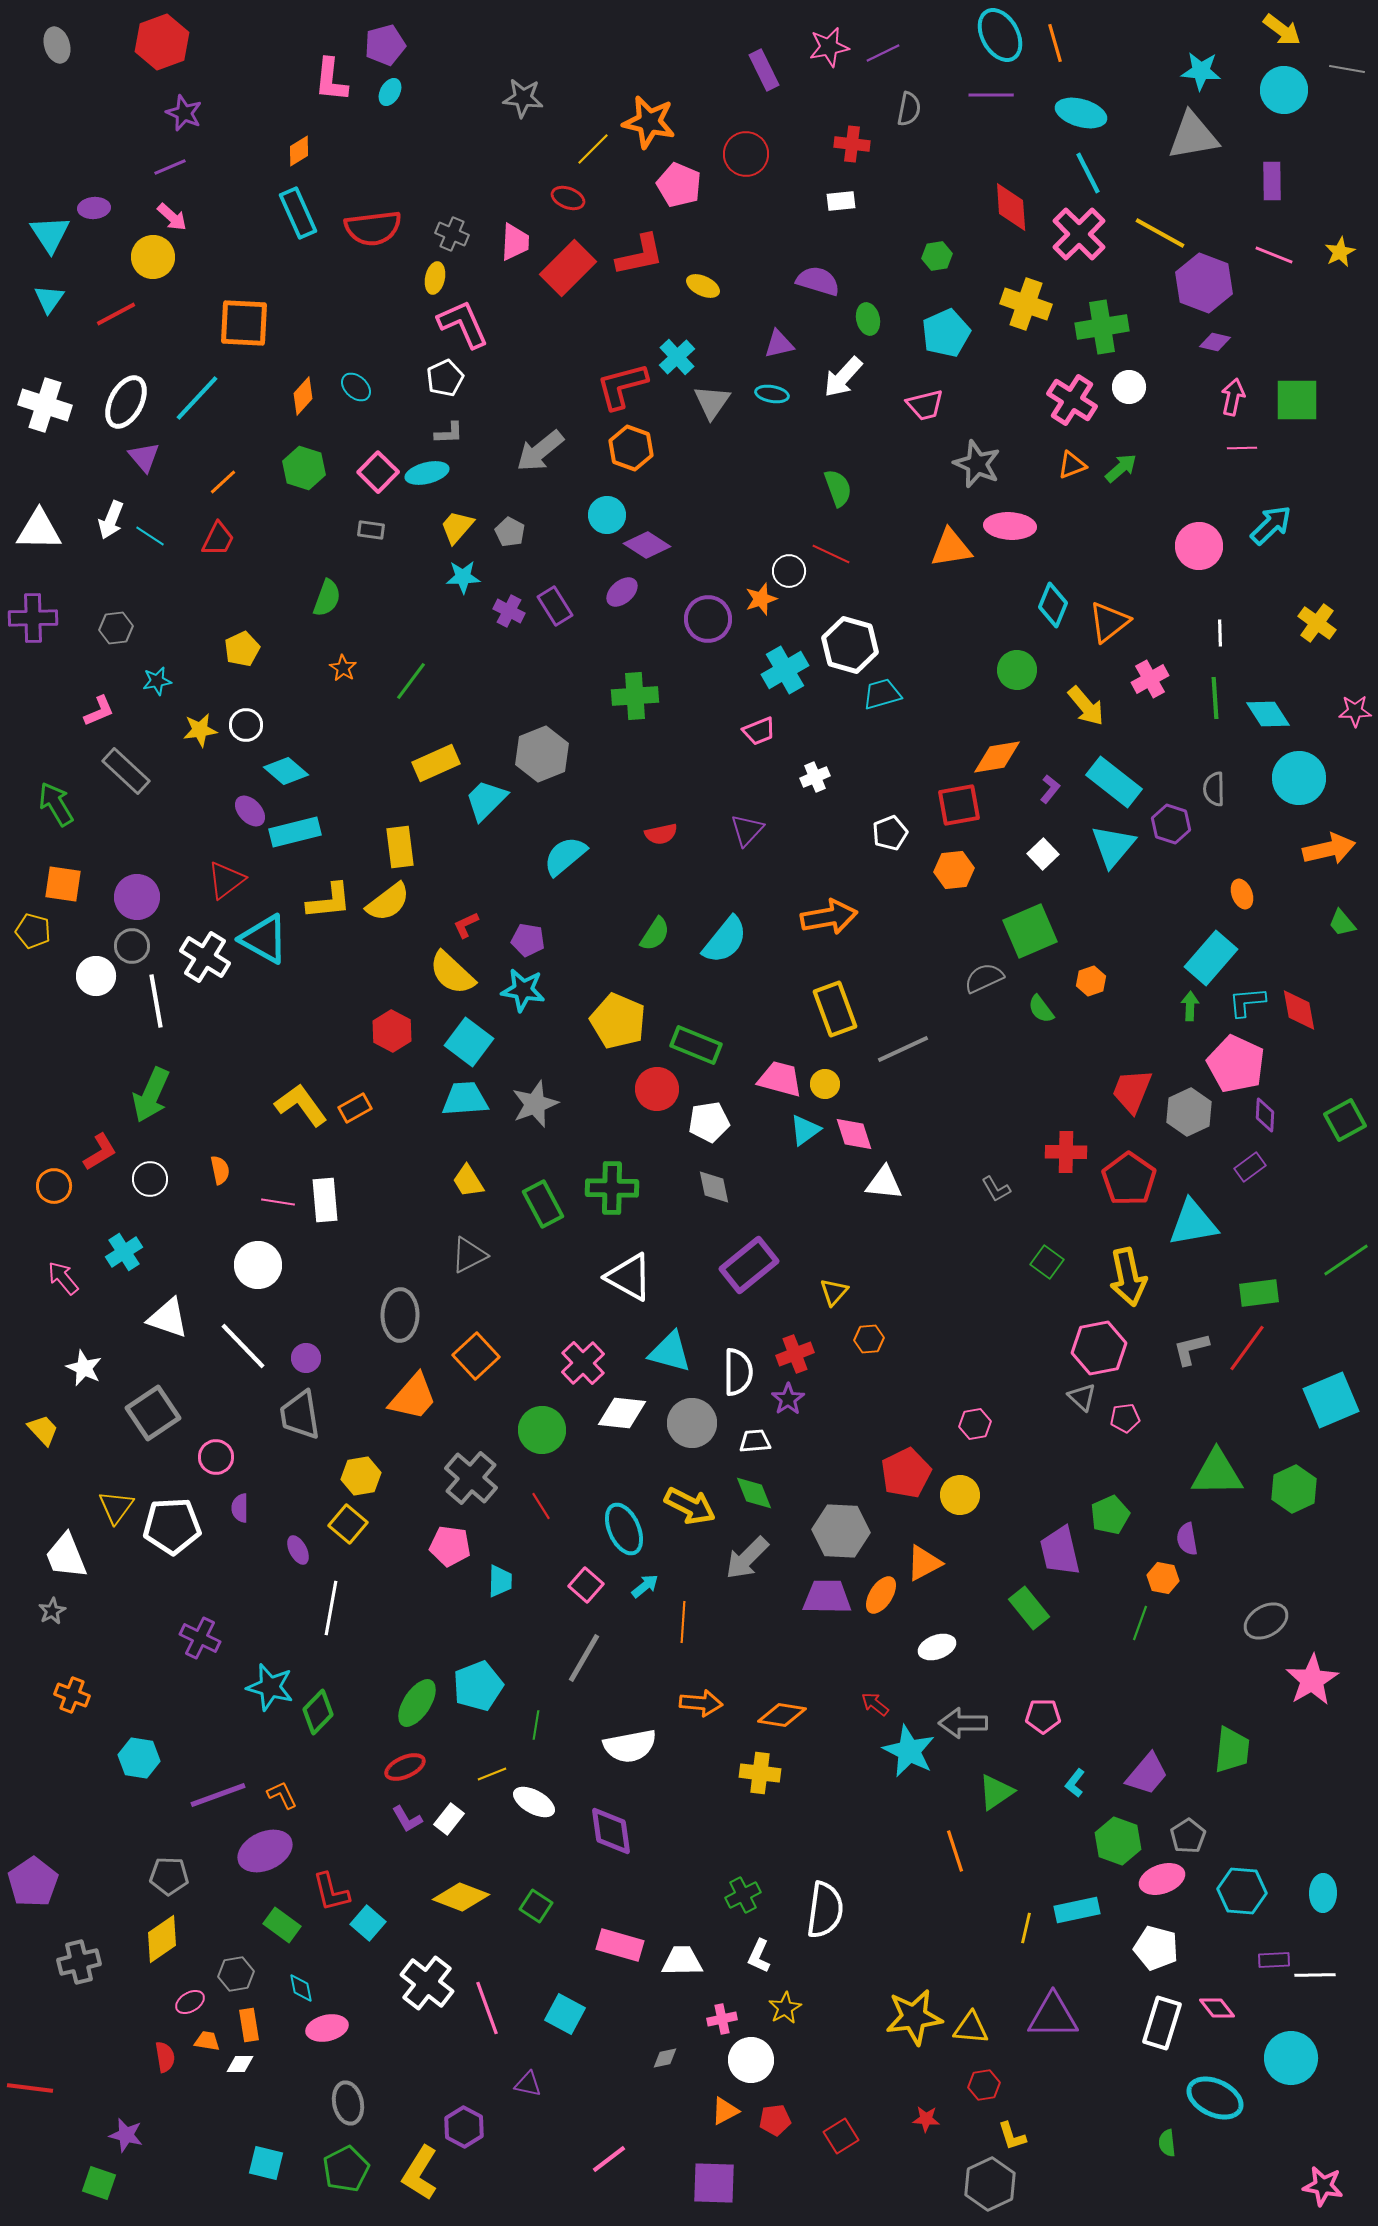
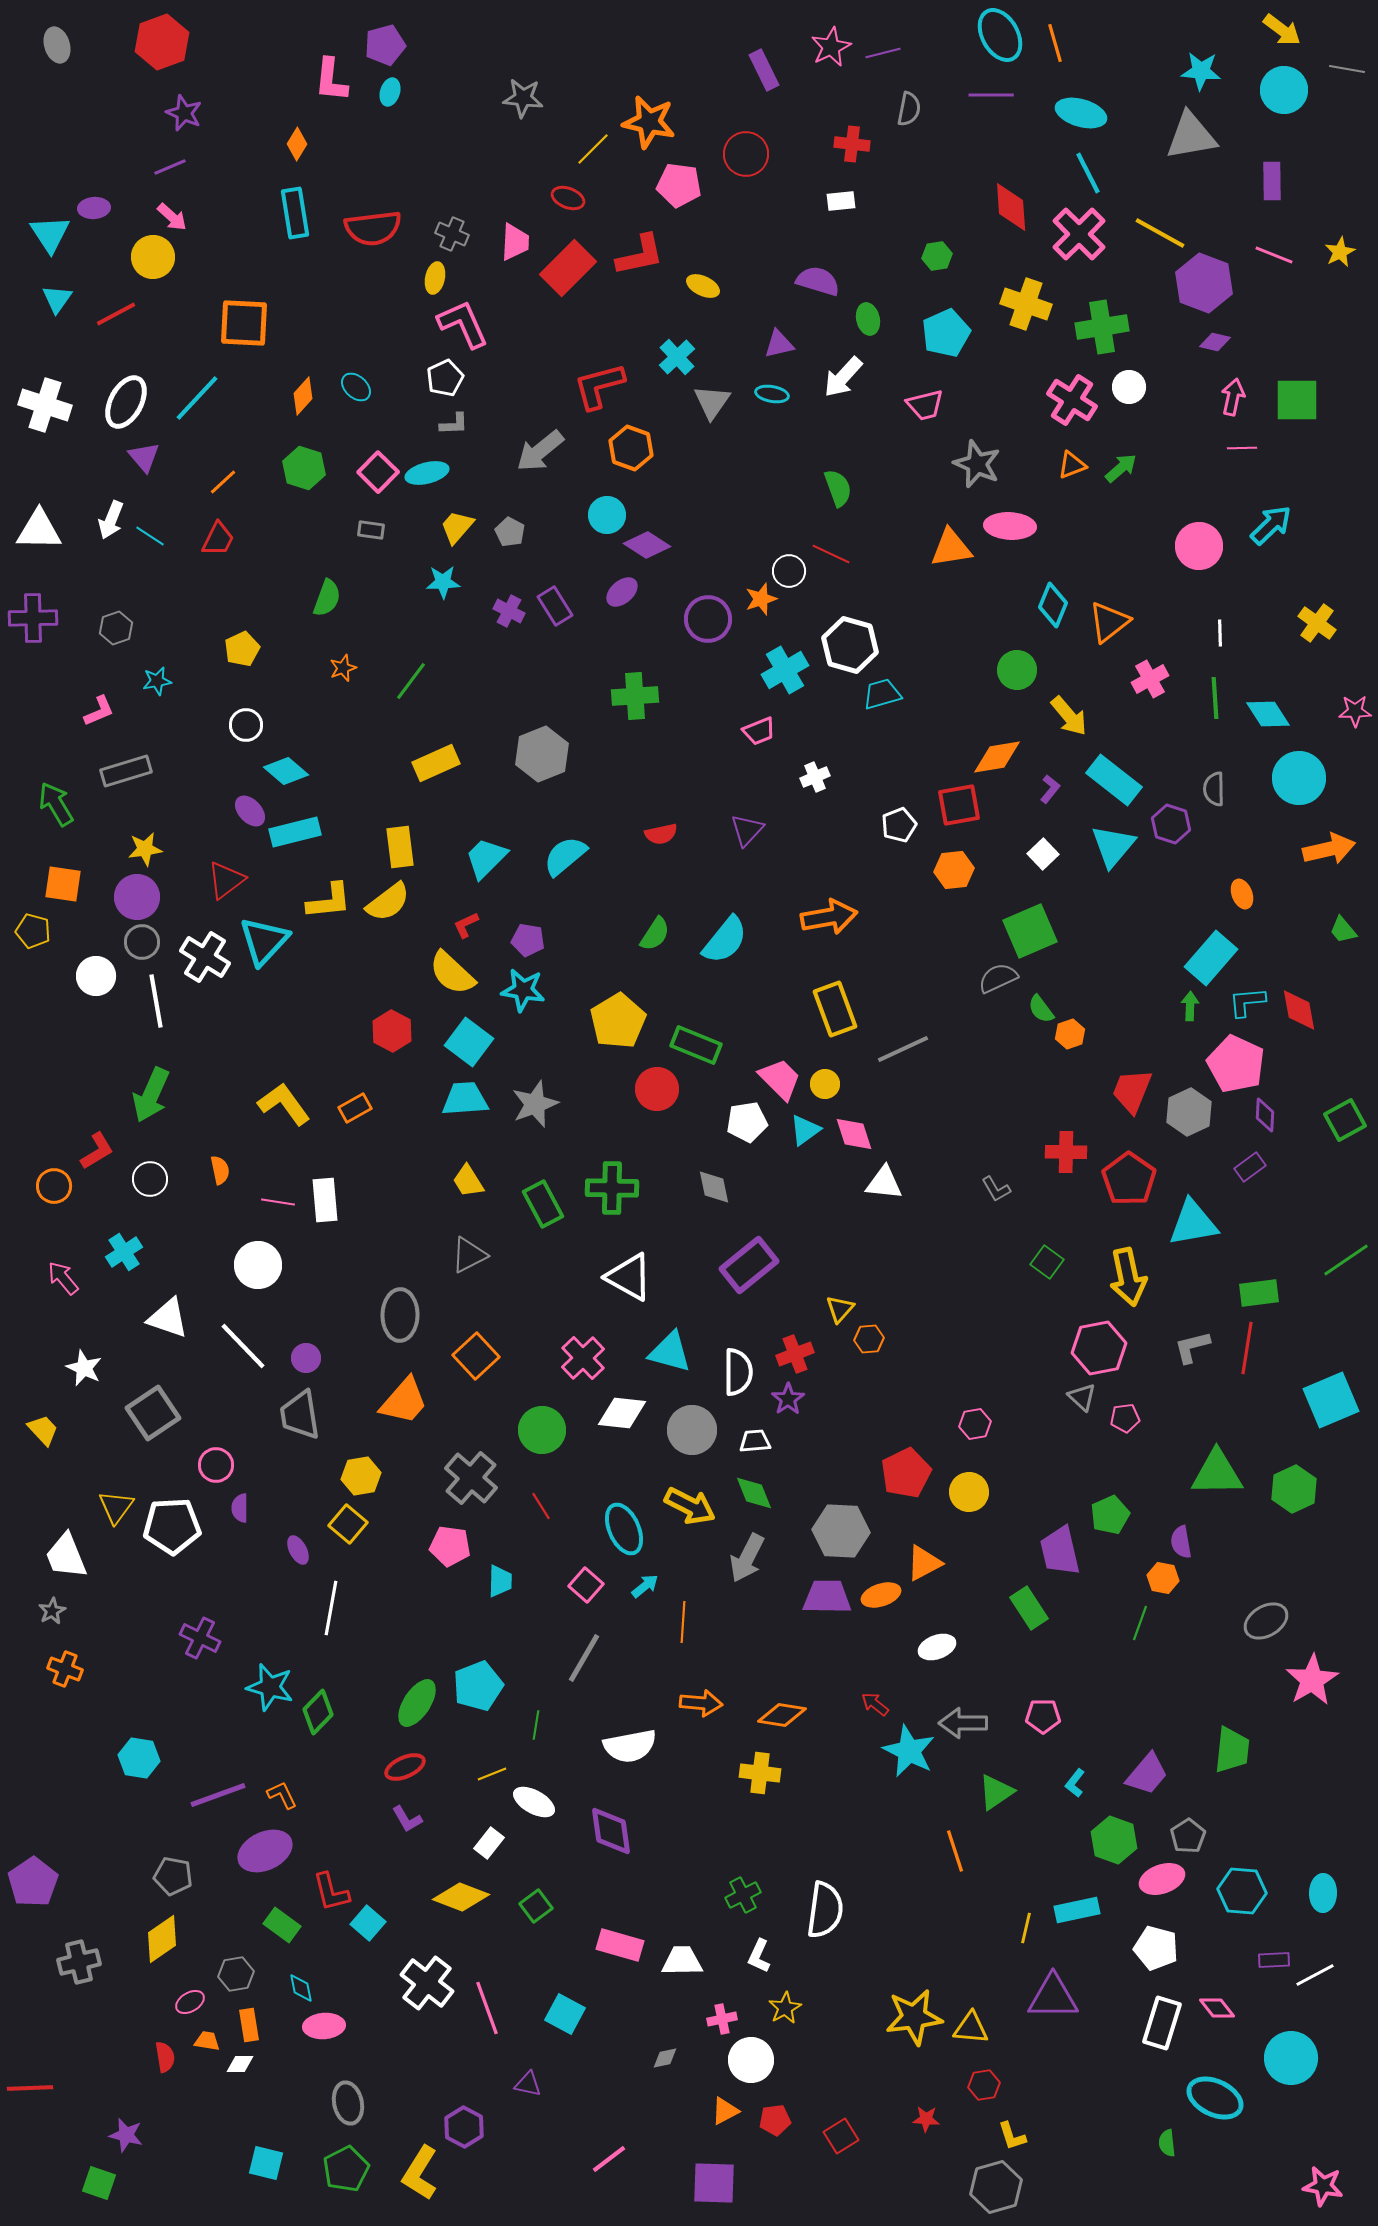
pink star at (829, 47): moved 2 px right; rotated 15 degrees counterclockwise
purple line at (883, 53): rotated 12 degrees clockwise
cyan ellipse at (390, 92): rotated 12 degrees counterclockwise
gray triangle at (1193, 136): moved 2 px left
orange diamond at (299, 151): moved 2 px left, 7 px up; rotated 28 degrees counterclockwise
pink pentagon at (679, 185): rotated 15 degrees counterclockwise
cyan rectangle at (298, 213): moved 3 px left; rotated 15 degrees clockwise
cyan triangle at (49, 299): moved 8 px right
red L-shape at (622, 386): moved 23 px left
gray L-shape at (449, 433): moved 5 px right, 9 px up
cyan star at (463, 577): moved 20 px left, 5 px down
gray hexagon at (116, 628): rotated 12 degrees counterclockwise
orange star at (343, 668): rotated 20 degrees clockwise
yellow arrow at (1086, 706): moved 17 px left, 10 px down
yellow star at (200, 730): moved 55 px left, 119 px down
gray rectangle at (126, 771): rotated 60 degrees counterclockwise
cyan rectangle at (1114, 782): moved 2 px up
cyan trapezoid at (486, 800): moved 58 px down
white pentagon at (890, 833): moved 9 px right, 8 px up
green trapezoid at (1342, 923): moved 1 px right, 7 px down
cyan triangle at (264, 939): moved 2 px down; rotated 44 degrees clockwise
gray circle at (132, 946): moved 10 px right, 4 px up
gray semicircle at (984, 978): moved 14 px right
orange hexagon at (1091, 981): moved 21 px left, 53 px down
yellow pentagon at (618, 1021): rotated 18 degrees clockwise
pink trapezoid at (780, 1079): rotated 30 degrees clockwise
yellow L-shape at (301, 1105): moved 17 px left, 1 px up
white pentagon at (709, 1122): moved 38 px right
red L-shape at (100, 1152): moved 3 px left, 1 px up
yellow triangle at (834, 1292): moved 6 px right, 17 px down
red line at (1247, 1348): rotated 27 degrees counterclockwise
gray L-shape at (1191, 1349): moved 1 px right, 2 px up
pink cross at (583, 1363): moved 5 px up
orange trapezoid at (413, 1397): moved 9 px left, 4 px down
gray circle at (692, 1423): moved 7 px down
pink circle at (216, 1457): moved 8 px down
yellow circle at (960, 1495): moved 9 px right, 3 px up
purple semicircle at (1187, 1539): moved 6 px left, 3 px down
gray arrow at (747, 1558): rotated 18 degrees counterclockwise
orange ellipse at (881, 1595): rotated 39 degrees clockwise
green rectangle at (1029, 1608): rotated 6 degrees clockwise
orange cross at (72, 1695): moved 7 px left, 26 px up
white rectangle at (449, 1819): moved 40 px right, 24 px down
green hexagon at (1118, 1841): moved 4 px left, 1 px up
gray pentagon at (169, 1876): moved 4 px right; rotated 9 degrees clockwise
green square at (536, 1906): rotated 20 degrees clockwise
white line at (1315, 1975): rotated 27 degrees counterclockwise
purple triangle at (1053, 2016): moved 19 px up
pink ellipse at (327, 2028): moved 3 px left, 2 px up; rotated 9 degrees clockwise
red line at (30, 2088): rotated 9 degrees counterclockwise
gray hexagon at (990, 2184): moved 6 px right, 3 px down; rotated 9 degrees clockwise
